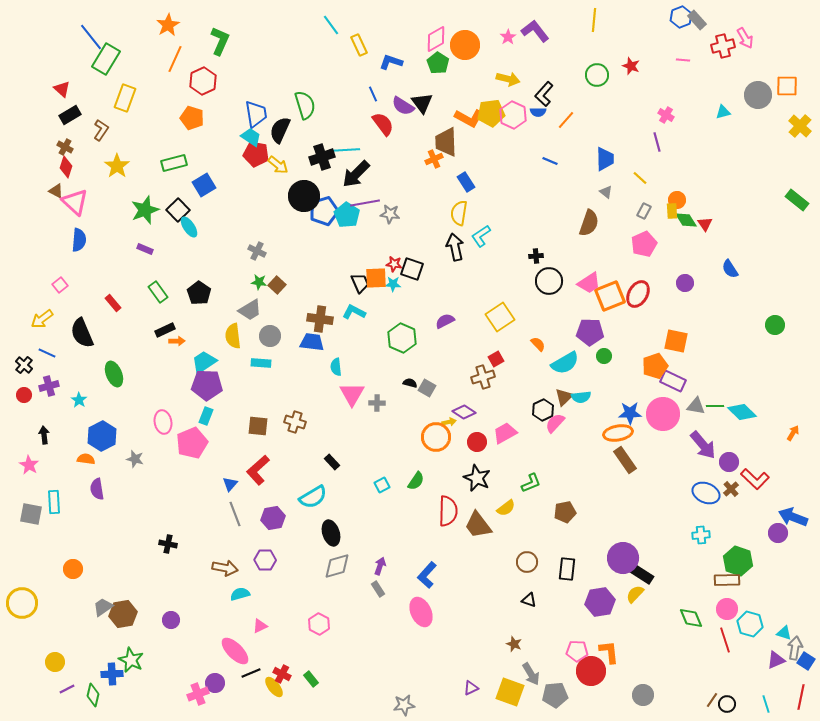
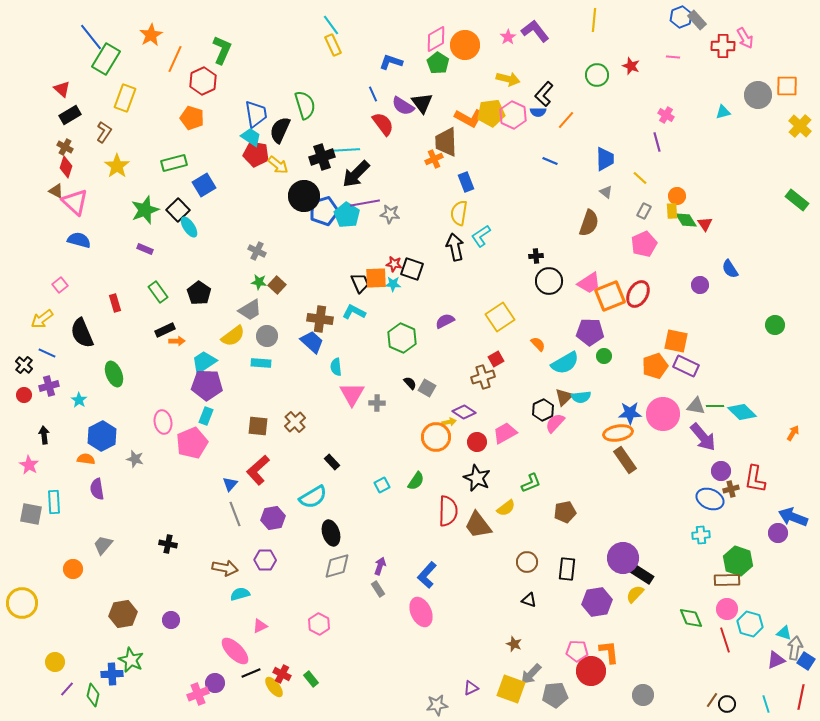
orange star at (168, 25): moved 17 px left, 10 px down
green L-shape at (220, 41): moved 2 px right, 9 px down
yellow rectangle at (359, 45): moved 26 px left
red cross at (723, 46): rotated 15 degrees clockwise
pink line at (683, 60): moved 10 px left, 3 px up
brown L-shape at (101, 130): moved 3 px right, 2 px down
blue rectangle at (466, 182): rotated 12 degrees clockwise
orange circle at (677, 200): moved 4 px up
blue semicircle at (79, 240): rotated 80 degrees counterclockwise
purple circle at (685, 283): moved 15 px right, 2 px down
red rectangle at (113, 303): moved 2 px right; rotated 24 degrees clockwise
yellow semicircle at (233, 336): rotated 120 degrees counterclockwise
gray circle at (270, 336): moved 3 px left
blue trapezoid at (312, 342): rotated 35 degrees clockwise
purple rectangle at (673, 381): moved 13 px right, 15 px up
black semicircle at (410, 383): rotated 32 degrees clockwise
brown cross at (295, 422): rotated 30 degrees clockwise
purple arrow at (703, 445): moved 8 px up
purple circle at (729, 462): moved 8 px left, 9 px down
red L-shape at (755, 479): rotated 56 degrees clockwise
brown cross at (731, 489): rotated 28 degrees clockwise
blue ellipse at (706, 493): moved 4 px right, 6 px down
purple hexagon at (600, 602): moved 3 px left
gray trapezoid at (103, 607): moved 62 px up; rotated 15 degrees counterclockwise
gray arrow at (531, 674): rotated 75 degrees clockwise
purple line at (67, 689): rotated 21 degrees counterclockwise
yellow square at (510, 692): moved 1 px right, 3 px up
gray star at (404, 705): moved 33 px right
